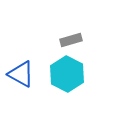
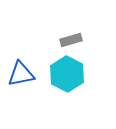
blue triangle: rotated 40 degrees counterclockwise
